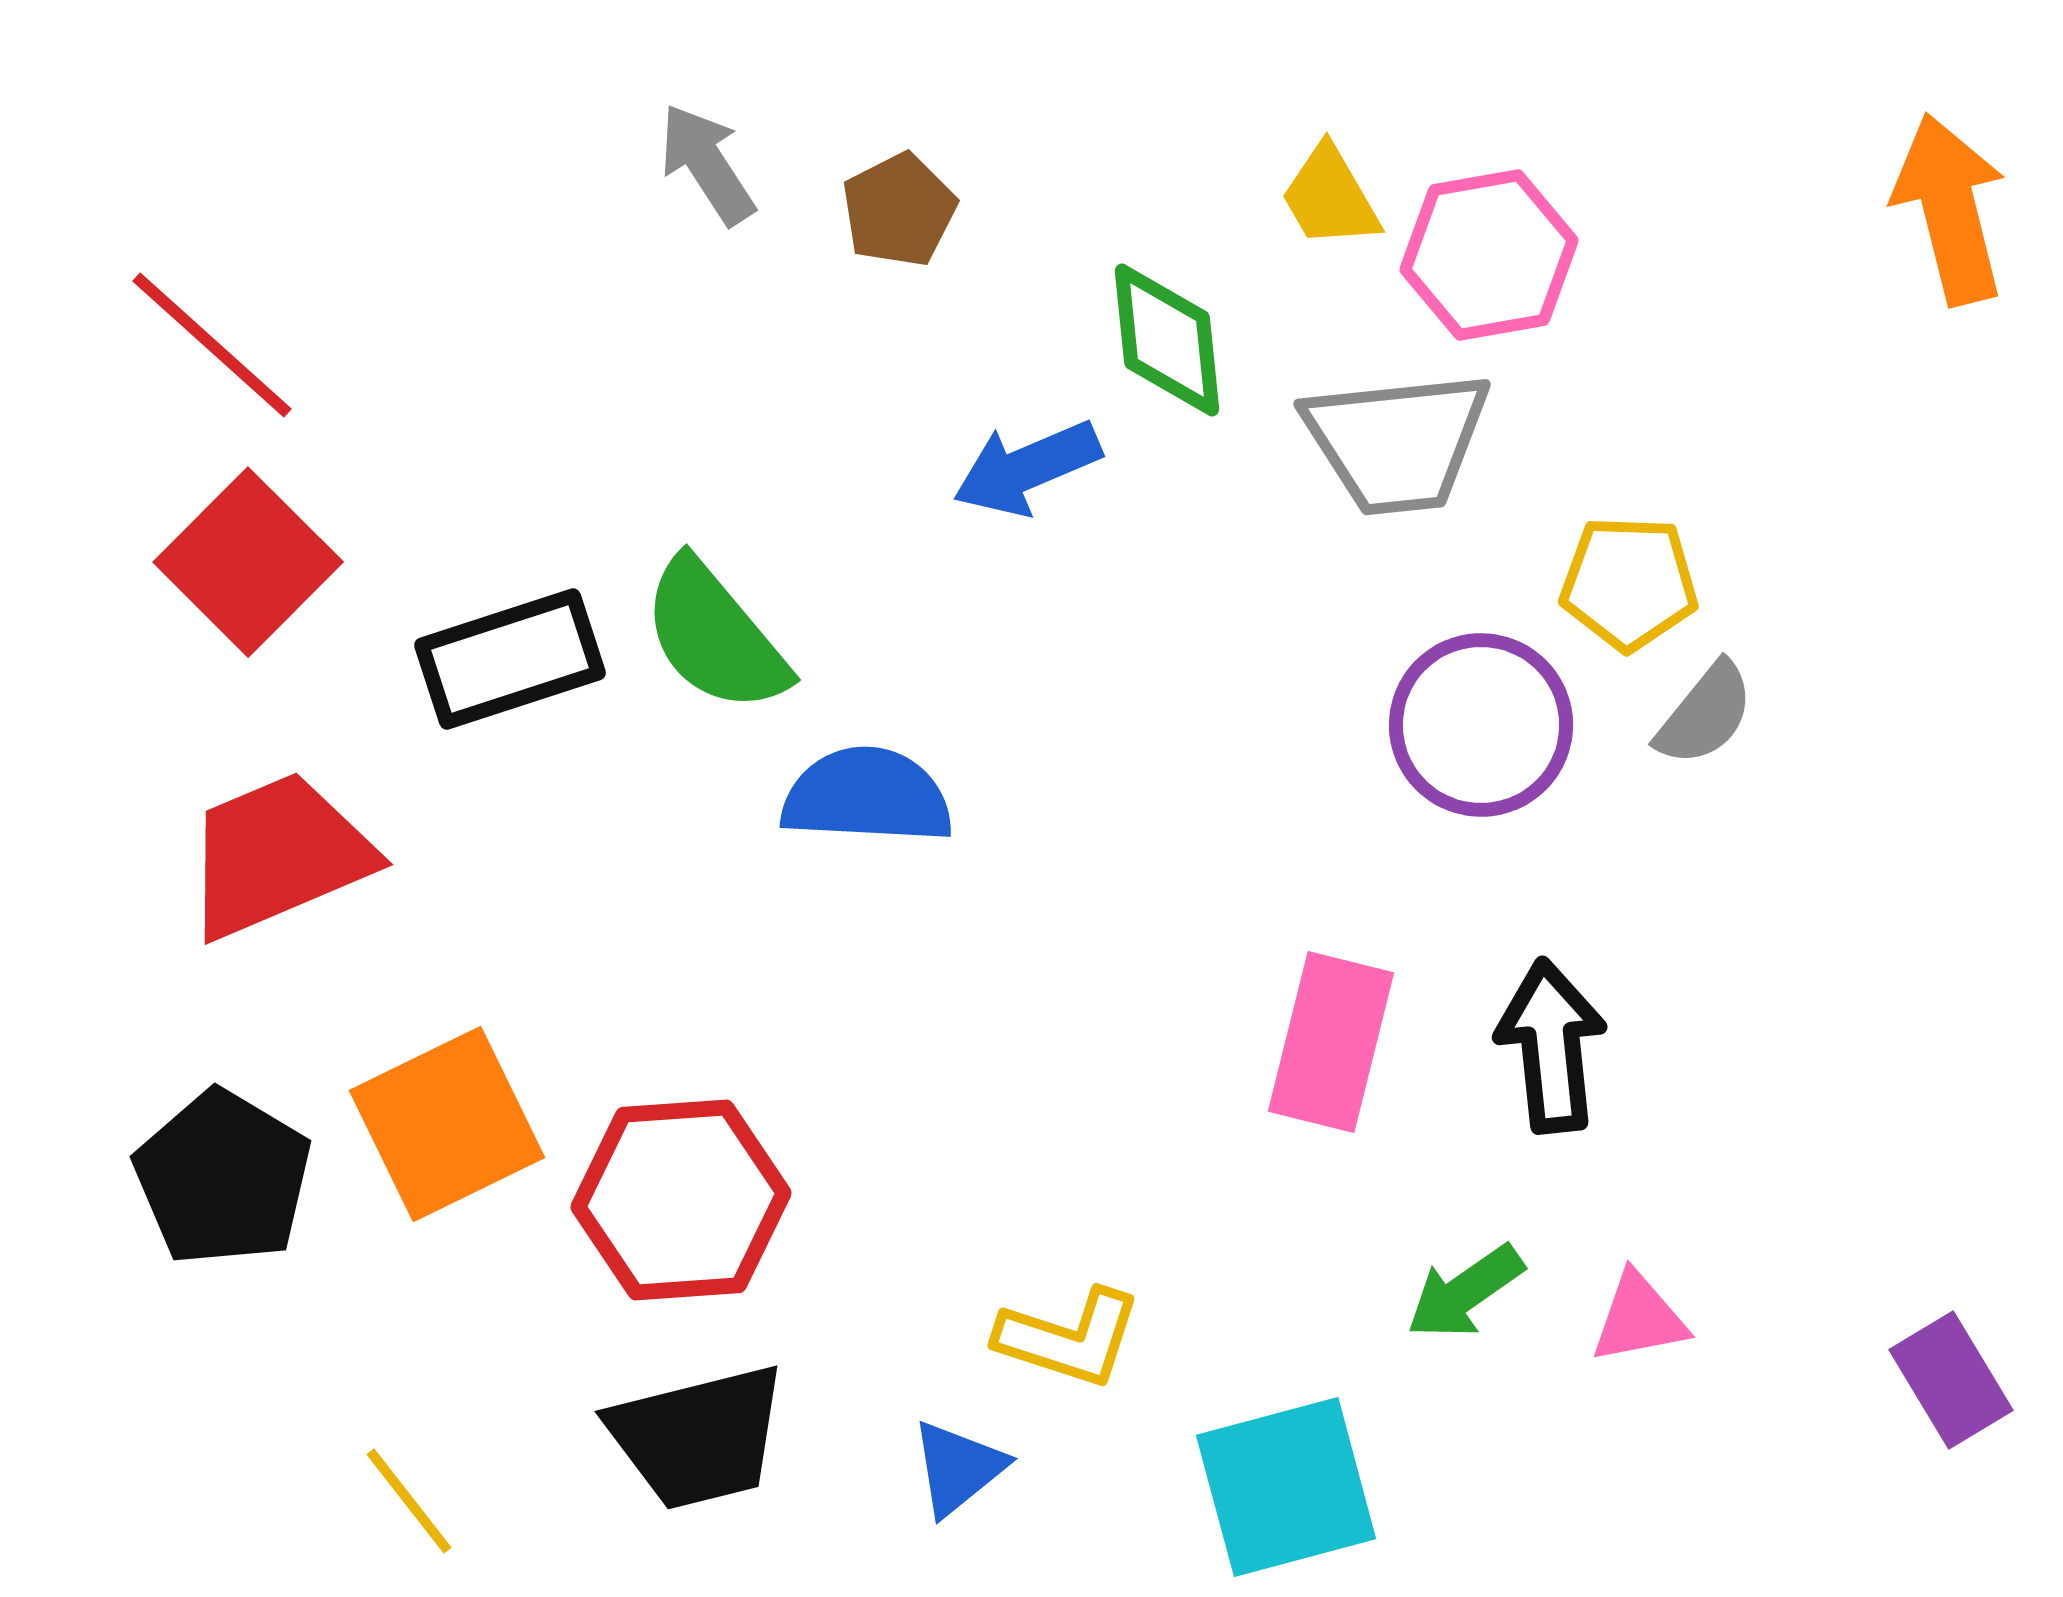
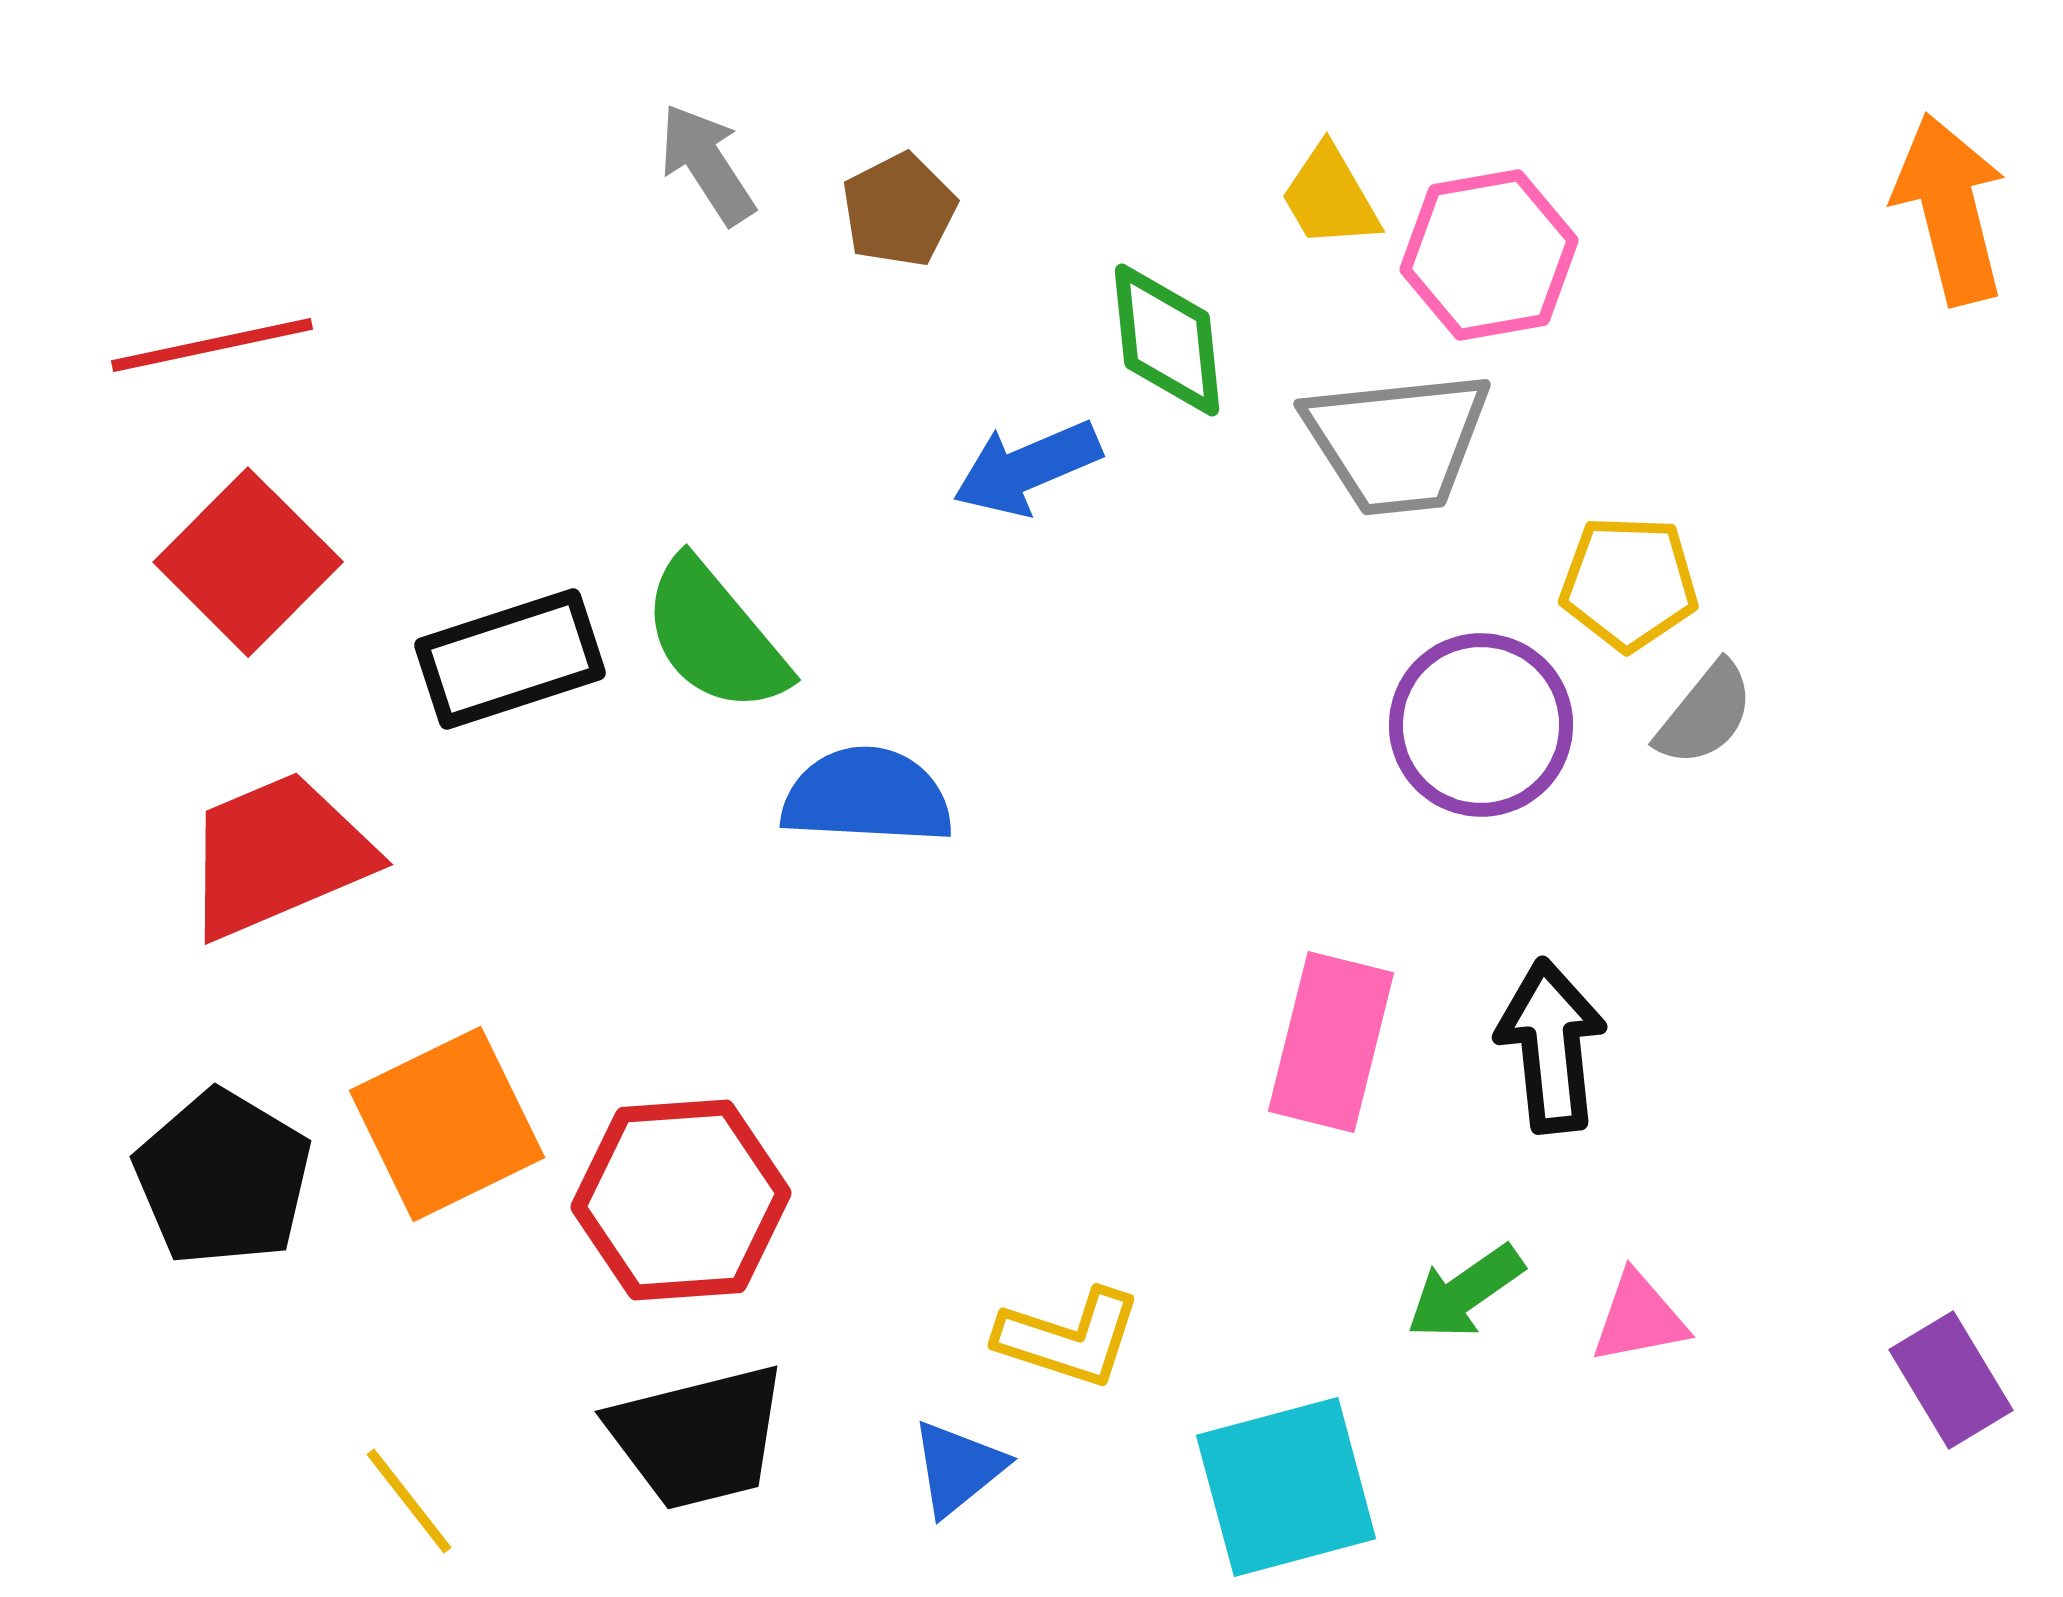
red line: rotated 54 degrees counterclockwise
